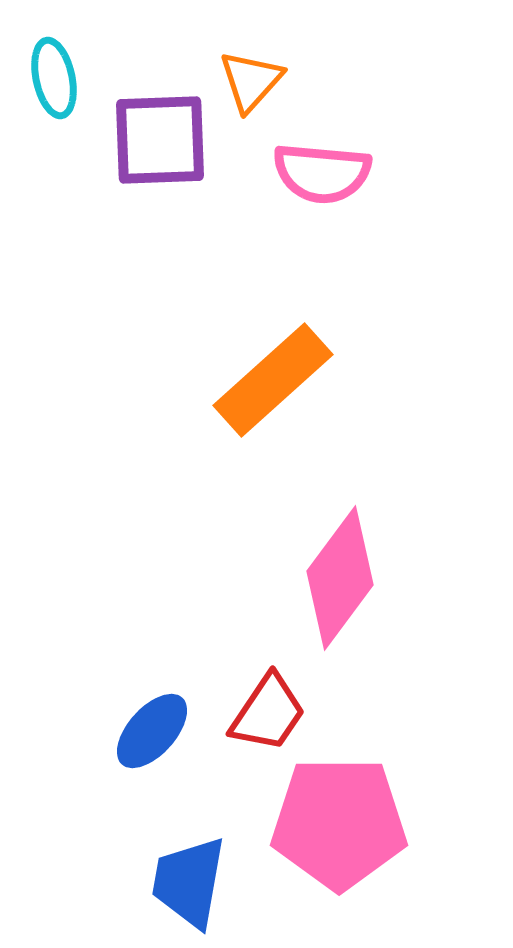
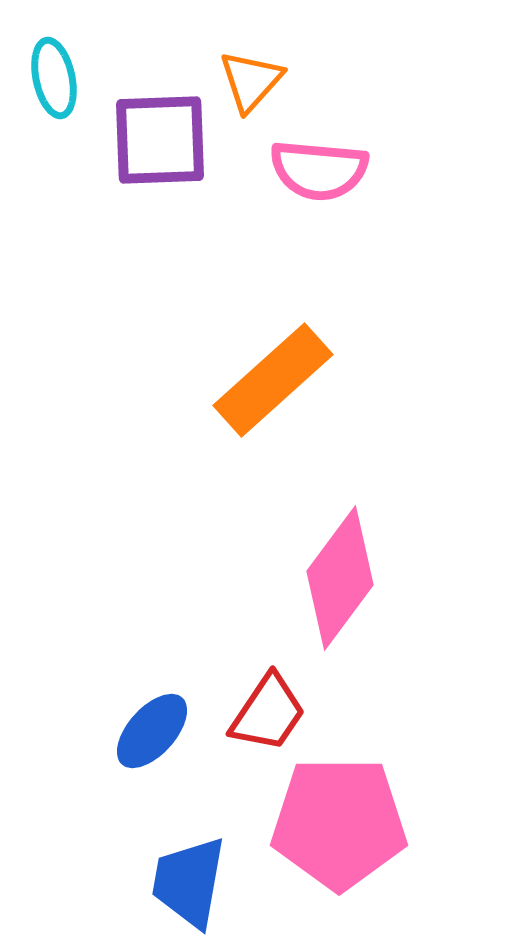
pink semicircle: moved 3 px left, 3 px up
